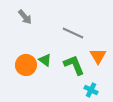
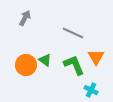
gray arrow: moved 1 px down; rotated 112 degrees counterclockwise
orange triangle: moved 2 px left, 1 px down
